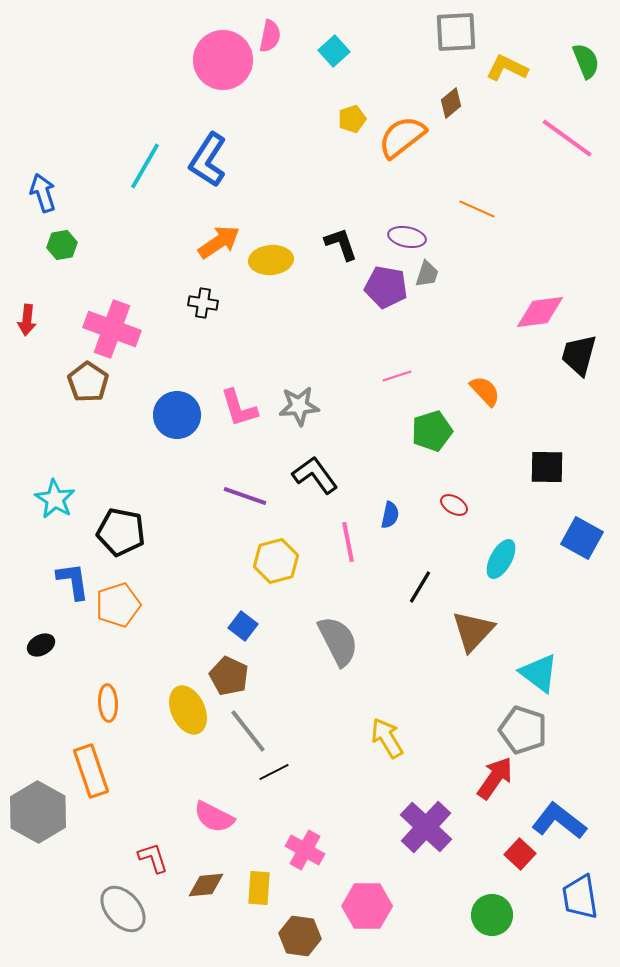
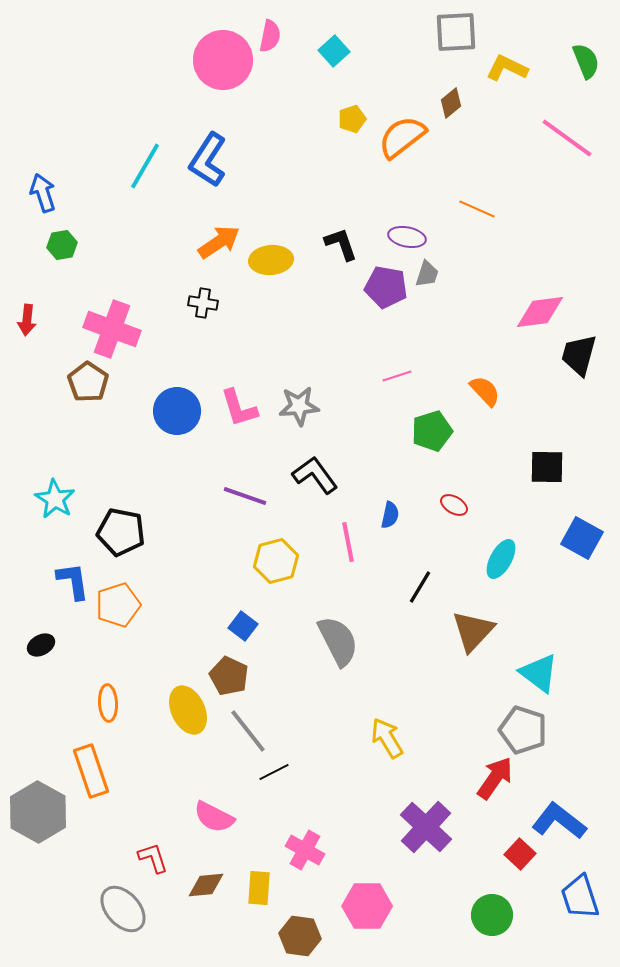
blue circle at (177, 415): moved 4 px up
blue trapezoid at (580, 897): rotated 9 degrees counterclockwise
